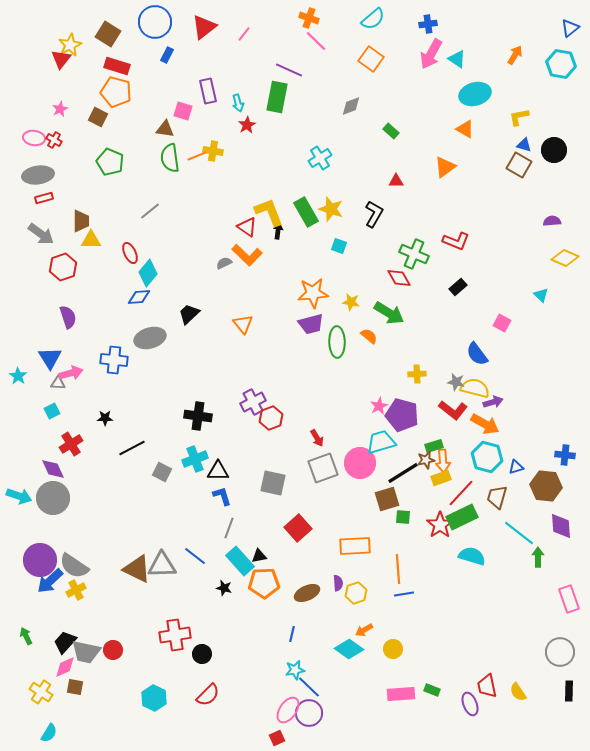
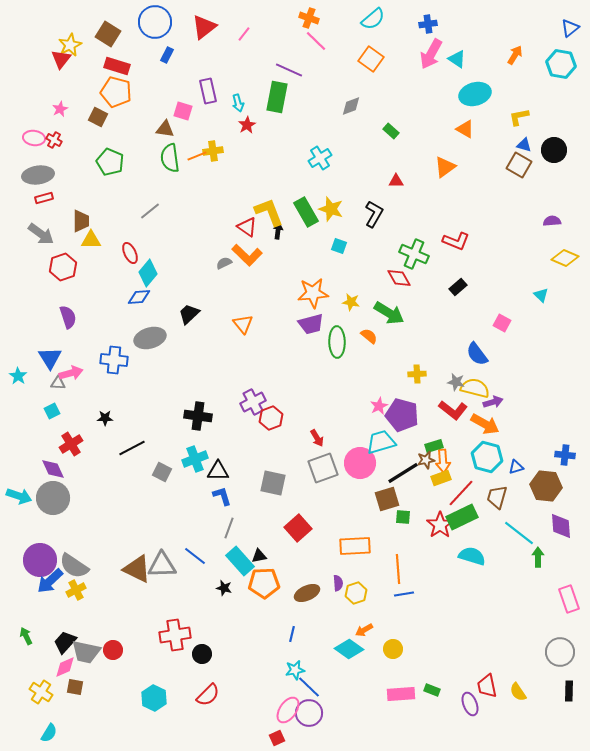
yellow cross at (213, 151): rotated 18 degrees counterclockwise
